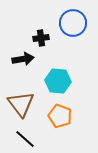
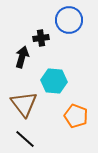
blue circle: moved 4 px left, 3 px up
black arrow: moved 1 px left, 2 px up; rotated 65 degrees counterclockwise
cyan hexagon: moved 4 px left
brown triangle: moved 3 px right
orange pentagon: moved 16 px right
